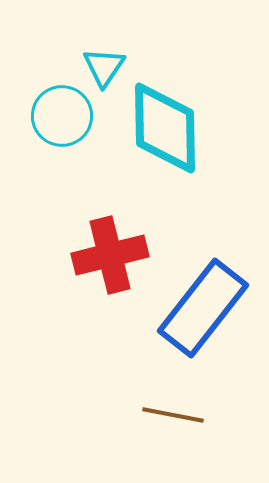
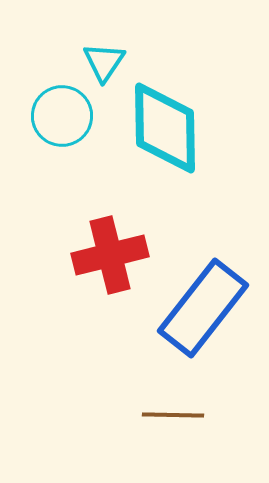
cyan triangle: moved 5 px up
brown line: rotated 10 degrees counterclockwise
